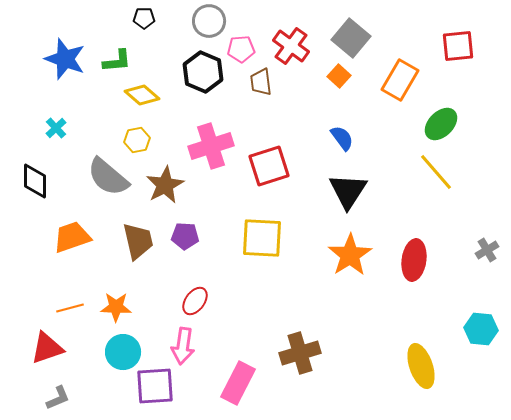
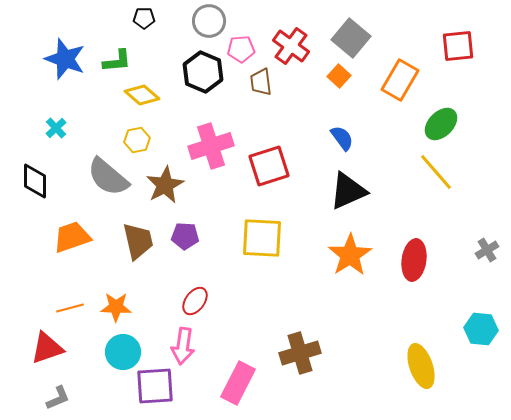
black triangle at (348, 191): rotated 33 degrees clockwise
